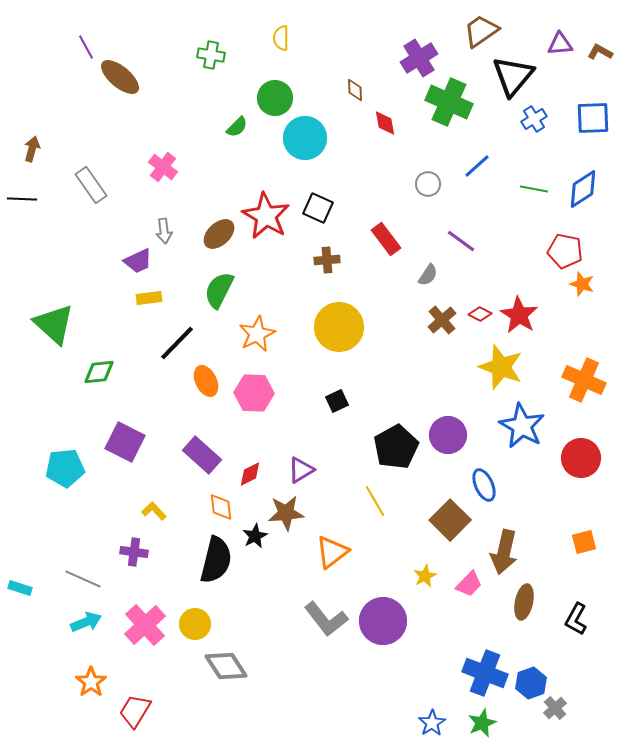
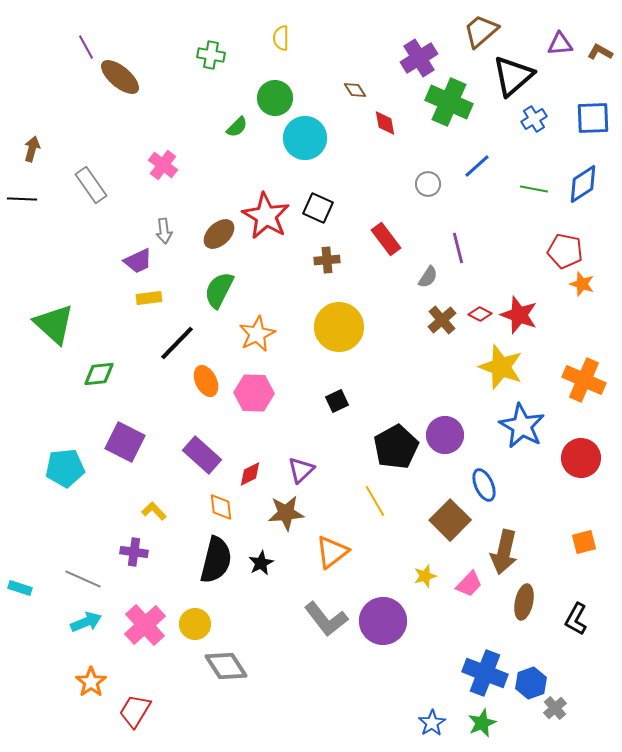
brown trapezoid at (481, 31): rotated 6 degrees counterclockwise
black triangle at (513, 76): rotated 9 degrees clockwise
brown diamond at (355, 90): rotated 30 degrees counterclockwise
pink cross at (163, 167): moved 2 px up
blue diamond at (583, 189): moved 5 px up
purple line at (461, 241): moved 3 px left, 7 px down; rotated 40 degrees clockwise
gray semicircle at (428, 275): moved 2 px down
red star at (519, 315): rotated 12 degrees counterclockwise
green diamond at (99, 372): moved 2 px down
purple circle at (448, 435): moved 3 px left
purple triangle at (301, 470): rotated 12 degrees counterclockwise
black star at (255, 536): moved 6 px right, 27 px down
yellow star at (425, 576): rotated 10 degrees clockwise
